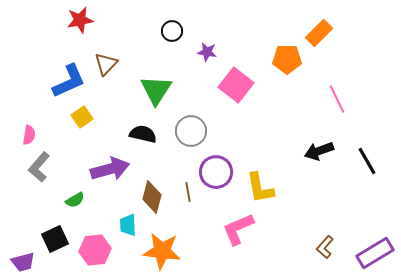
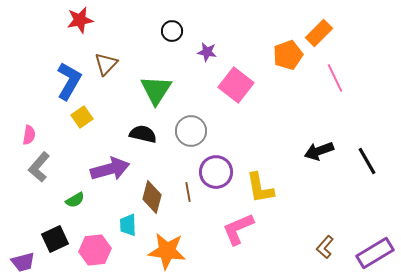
orange pentagon: moved 1 px right, 4 px up; rotated 20 degrees counterclockwise
blue L-shape: rotated 36 degrees counterclockwise
pink line: moved 2 px left, 21 px up
orange star: moved 5 px right
